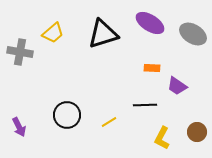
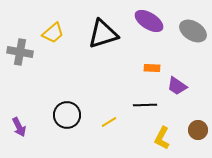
purple ellipse: moved 1 px left, 2 px up
gray ellipse: moved 3 px up
brown circle: moved 1 px right, 2 px up
